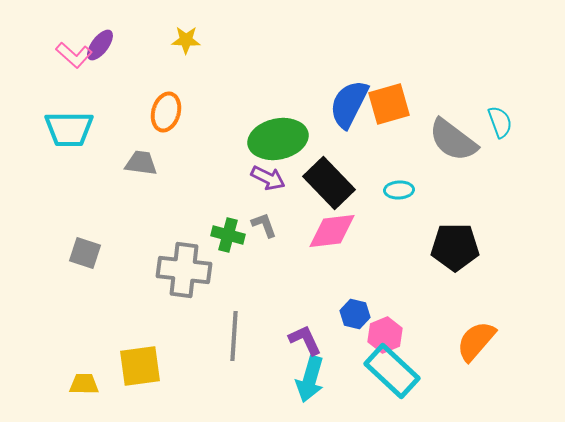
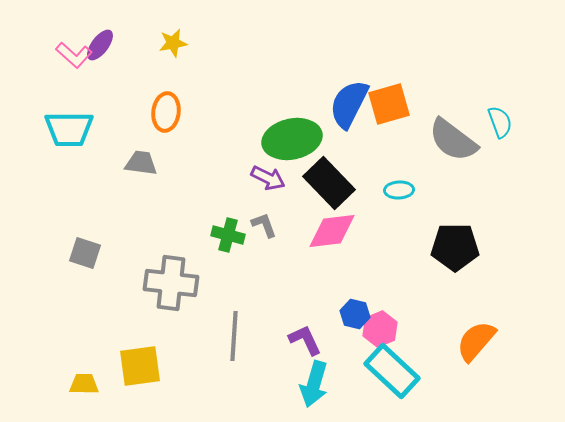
yellow star: moved 13 px left, 3 px down; rotated 12 degrees counterclockwise
orange ellipse: rotated 9 degrees counterclockwise
green ellipse: moved 14 px right
gray cross: moved 13 px left, 13 px down
pink hexagon: moved 5 px left, 6 px up
cyan arrow: moved 4 px right, 5 px down
